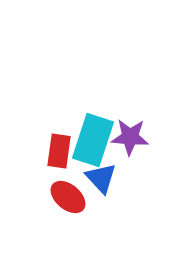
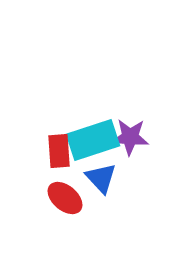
cyan rectangle: rotated 54 degrees clockwise
red rectangle: rotated 12 degrees counterclockwise
red ellipse: moved 3 px left, 1 px down
